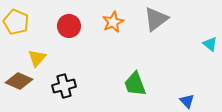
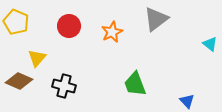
orange star: moved 1 px left, 10 px down
black cross: rotated 30 degrees clockwise
